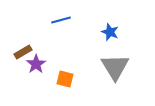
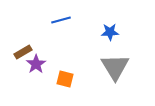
blue star: rotated 24 degrees counterclockwise
